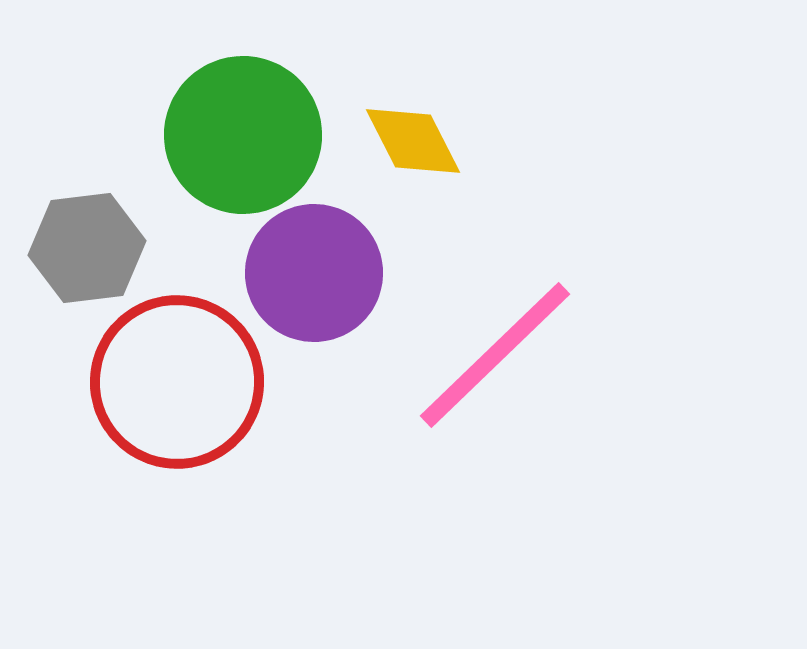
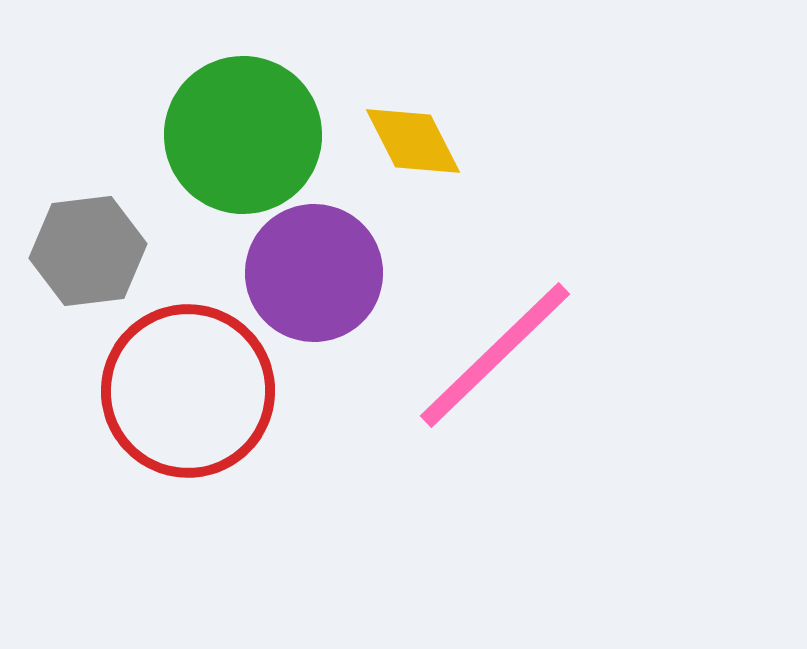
gray hexagon: moved 1 px right, 3 px down
red circle: moved 11 px right, 9 px down
